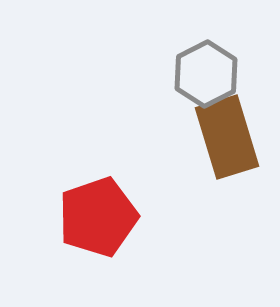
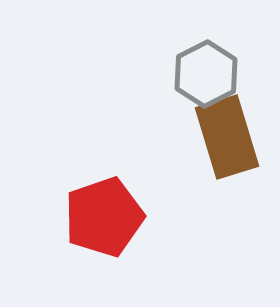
red pentagon: moved 6 px right
